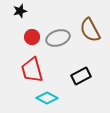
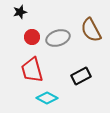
black star: moved 1 px down
brown semicircle: moved 1 px right
